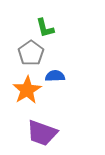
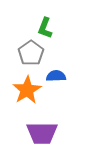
green L-shape: rotated 35 degrees clockwise
blue semicircle: moved 1 px right
purple trapezoid: rotated 20 degrees counterclockwise
